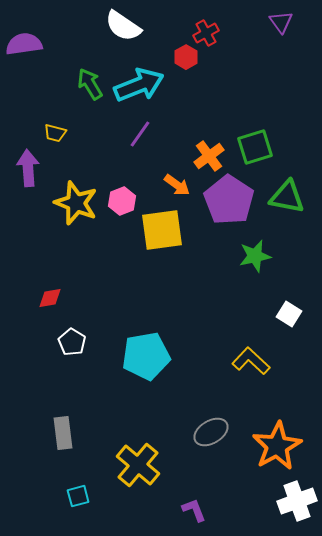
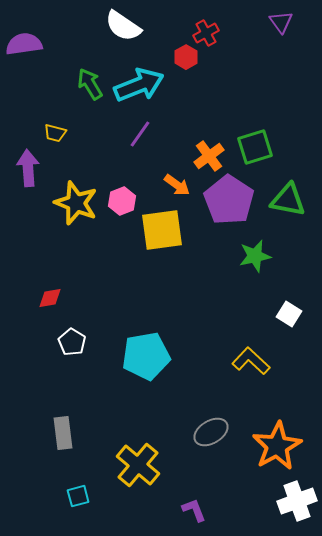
green triangle: moved 1 px right, 3 px down
